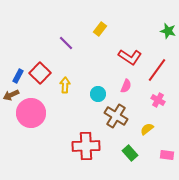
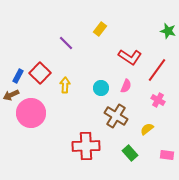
cyan circle: moved 3 px right, 6 px up
